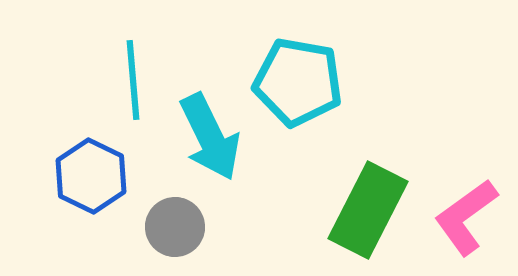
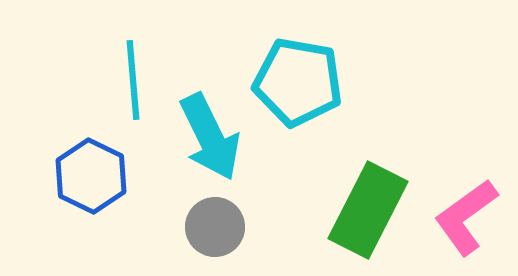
gray circle: moved 40 px right
